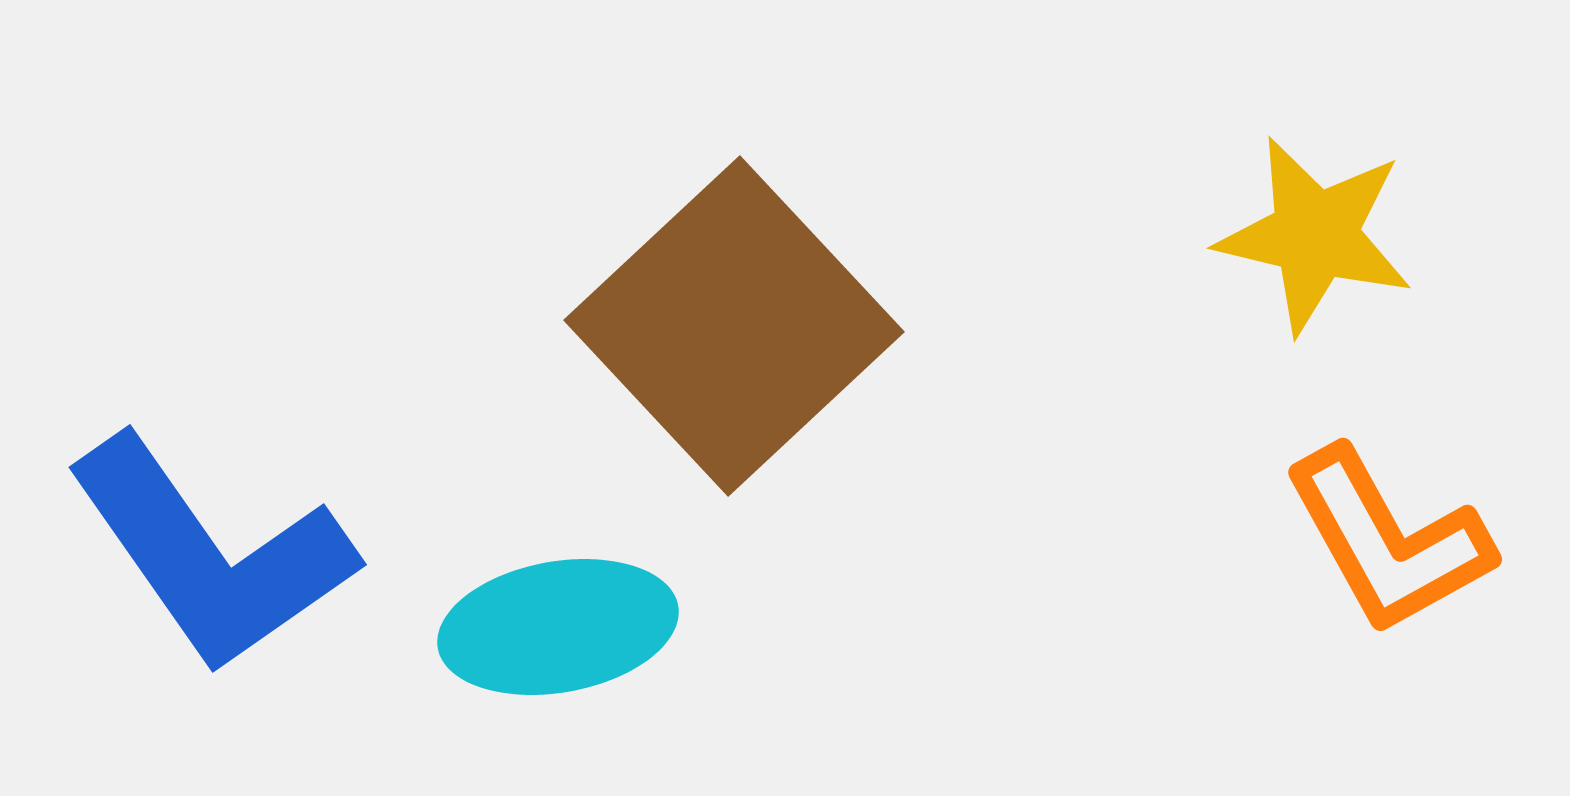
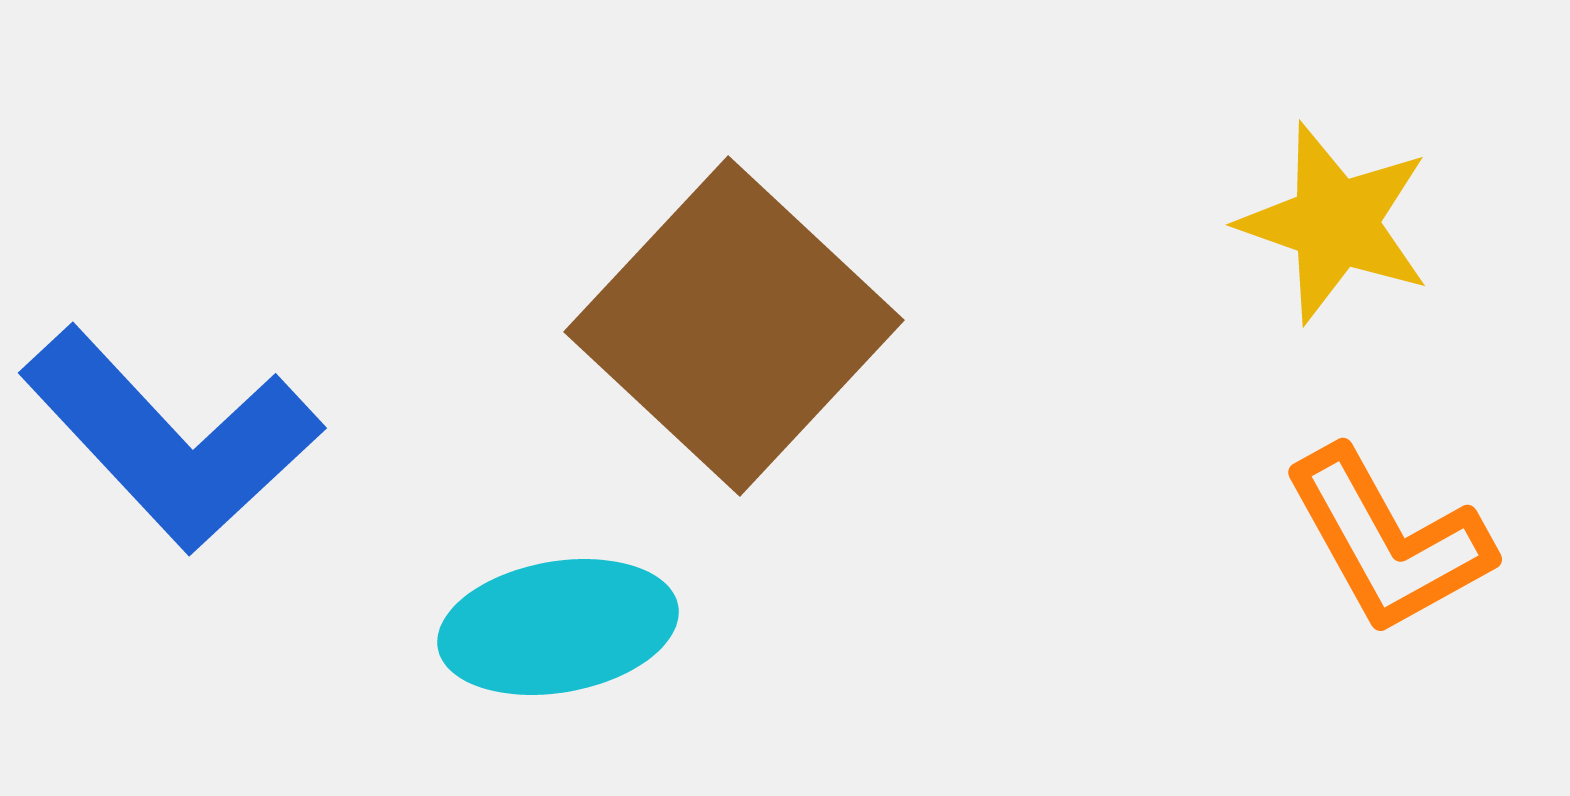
yellow star: moved 20 px right, 12 px up; rotated 6 degrees clockwise
brown square: rotated 4 degrees counterclockwise
blue L-shape: moved 40 px left, 115 px up; rotated 8 degrees counterclockwise
